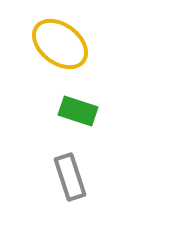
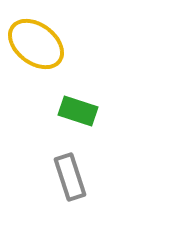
yellow ellipse: moved 24 px left
